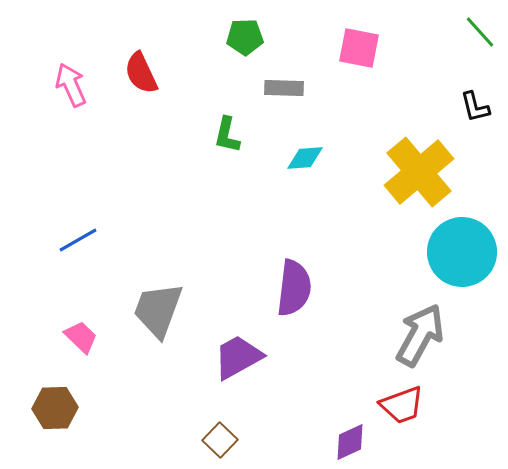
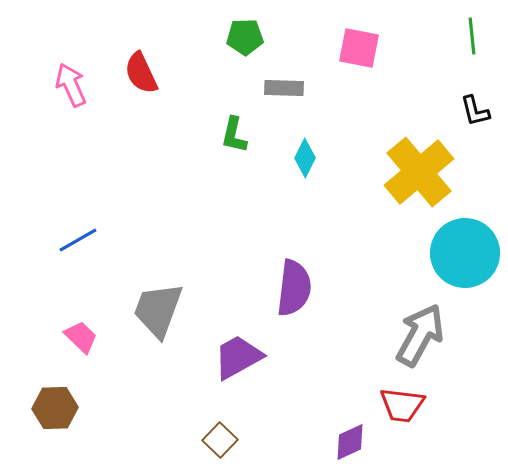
green line: moved 8 px left, 4 px down; rotated 36 degrees clockwise
black L-shape: moved 4 px down
green L-shape: moved 7 px right
cyan diamond: rotated 60 degrees counterclockwise
cyan circle: moved 3 px right, 1 px down
red trapezoid: rotated 27 degrees clockwise
